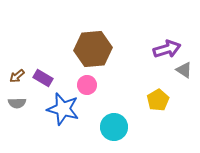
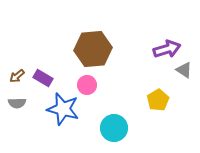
cyan circle: moved 1 px down
